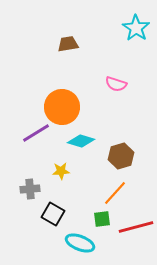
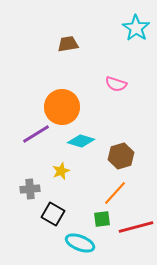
purple line: moved 1 px down
yellow star: rotated 18 degrees counterclockwise
